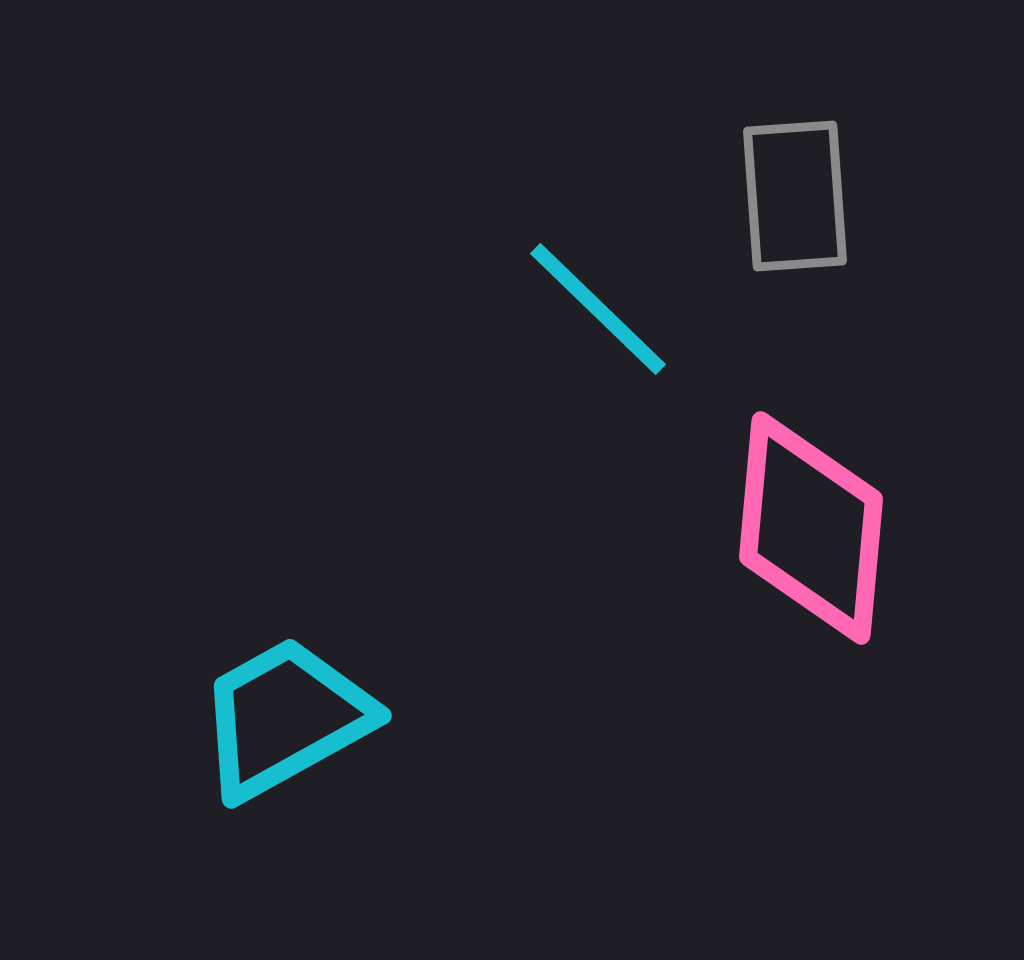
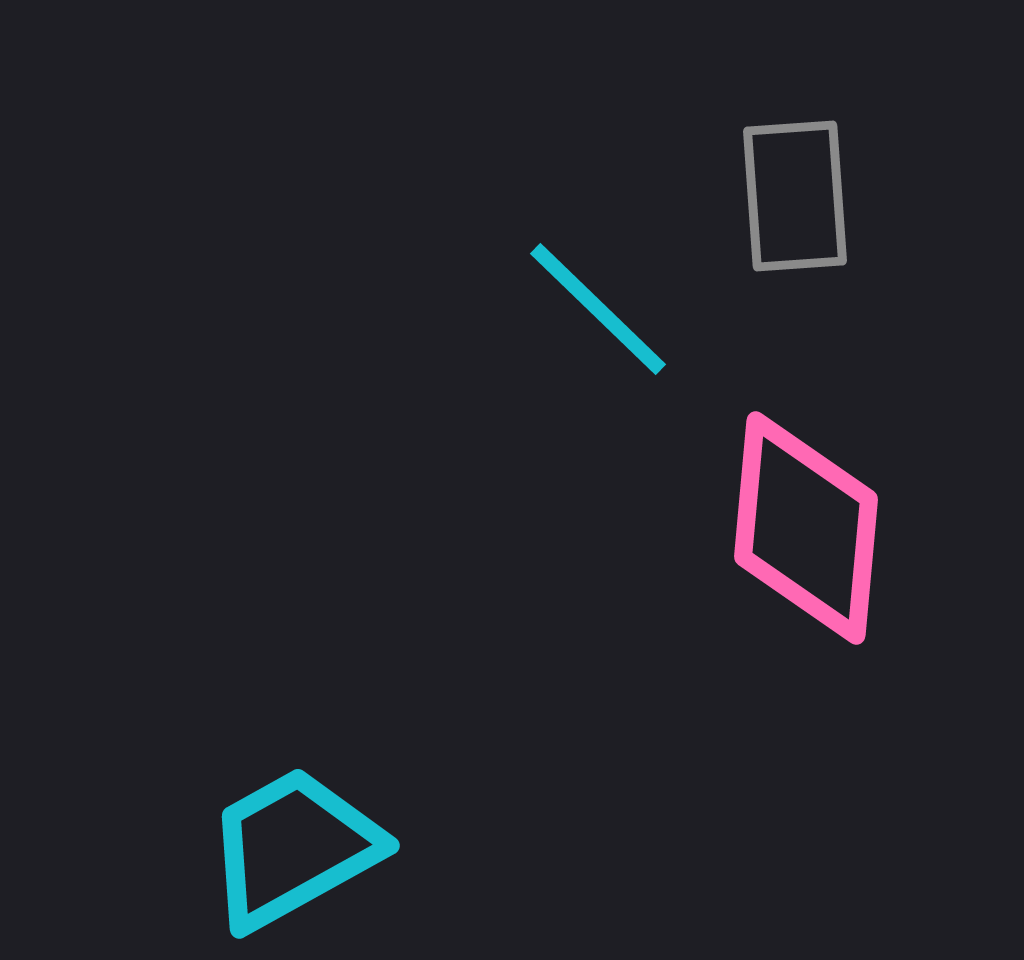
pink diamond: moved 5 px left
cyan trapezoid: moved 8 px right, 130 px down
